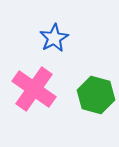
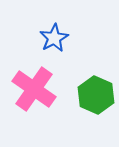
green hexagon: rotated 9 degrees clockwise
